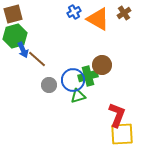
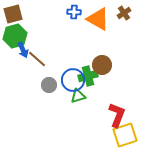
blue cross: rotated 32 degrees clockwise
yellow square: moved 3 px right, 1 px down; rotated 15 degrees counterclockwise
